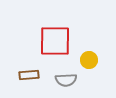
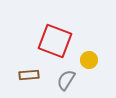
red square: rotated 20 degrees clockwise
gray semicircle: rotated 125 degrees clockwise
